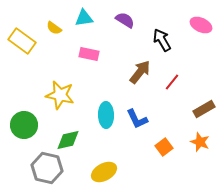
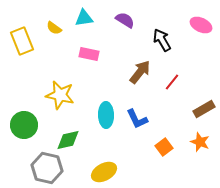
yellow rectangle: rotated 32 degrees clockwise
